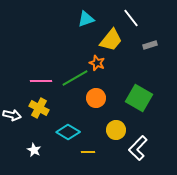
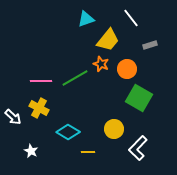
yellow trapezoid: moved 3 px left
orange star: moved 4 px right, 1 px down
orange circle: moved 31 px right, 29 px up
white arrow: moved 1 px right, 2 px down; rotated 30 degrees clockwise
yellow circle: moved 2 px left, 1 px up
white star: moved 3 px left, 1 px down
